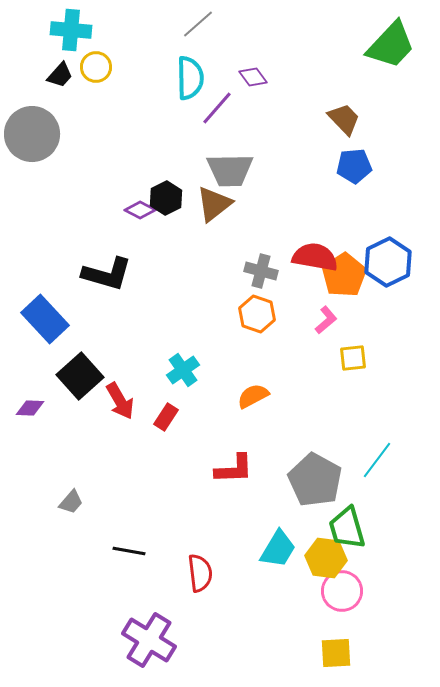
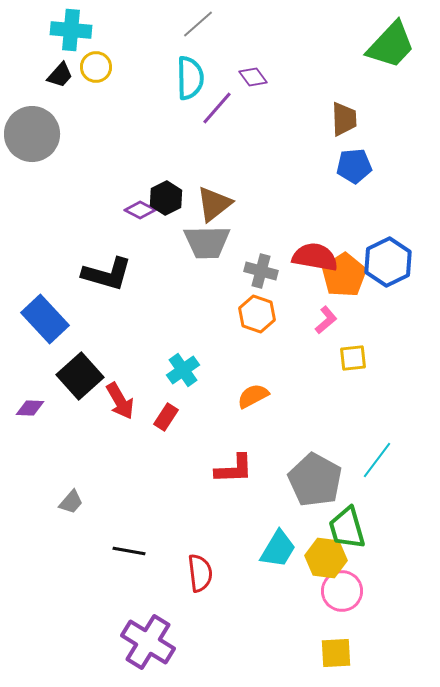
brown trapezoid at (344, 119): rotated 42 degrees clockwise
gray trapezoid at (230, 170): moved 23 px left, 72 px down
purple cross at (149, 640): moved 1 px left, 2 px down
